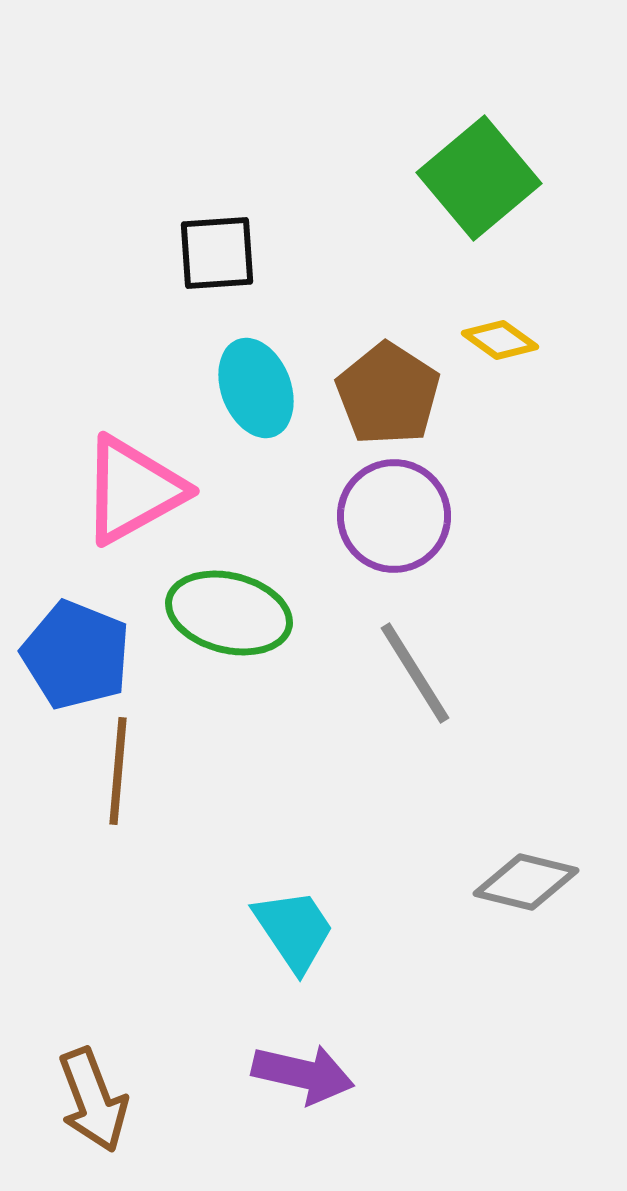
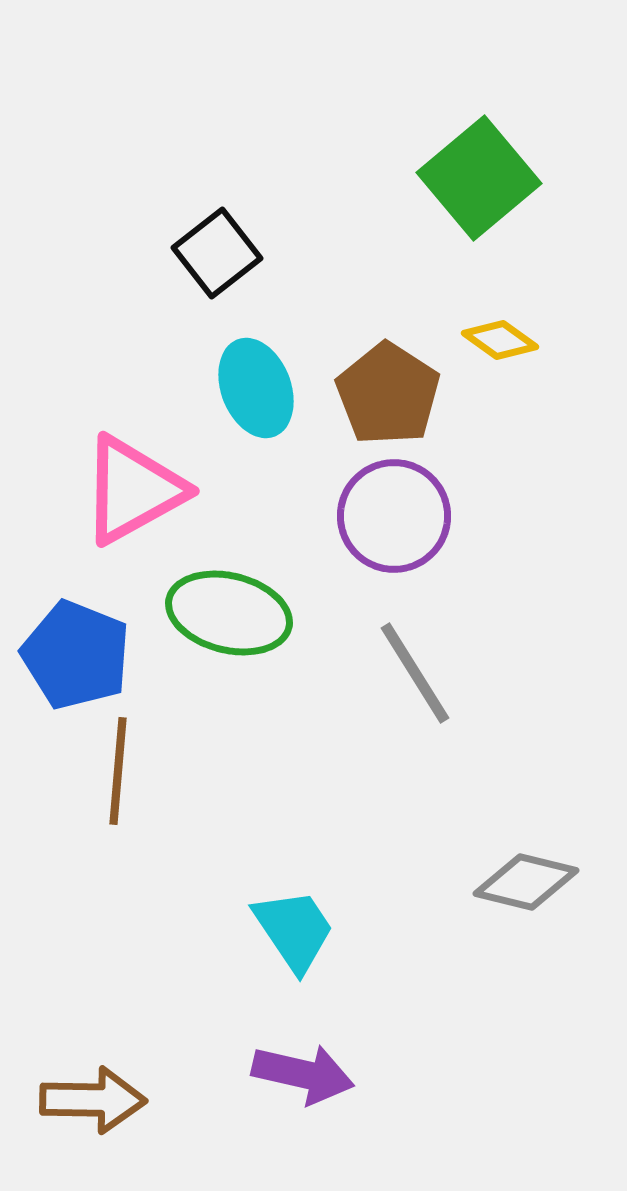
black square: rotated 34 degrees counterclockwise
brown arrow: rotated 68 degrees counterclockwise
